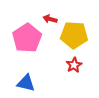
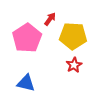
red arrow: rotated 112 degrees clockwise
yellow pentagon: moved 1 px left, 1 px down
